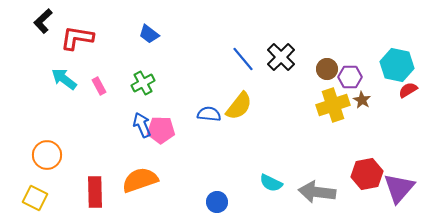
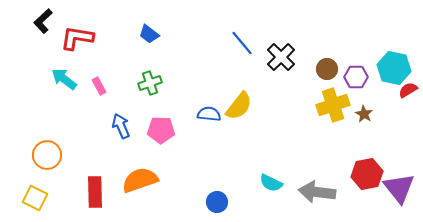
blue line: moved 1 px left, 16 px up
cyan hexagon: moved 3 px left, 3 px down
purple hexagon: moved 6 px right
green cross: moved 7 px right; rotated 10 degrees clockwise
brown star: moved 2 px right, 14 px down
blue arrow: moved 21 px left, 1 px down
purple triangle: rotated 20 degrees counterclockwise
